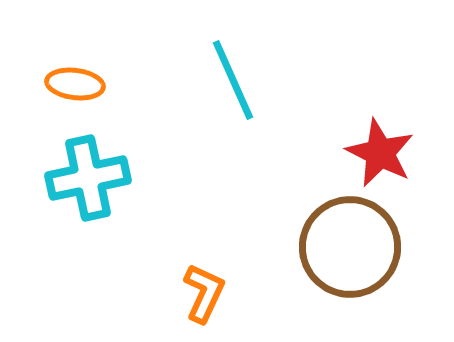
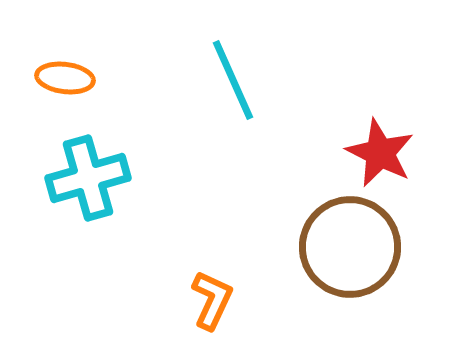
orange ellipse: moved 10 px left, 6 px up
cyan cross: rotated 4 degrees counterclockwise
orange L-shape: moved 8 px right, 7 px down
